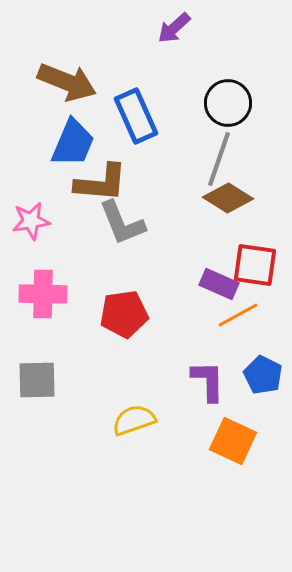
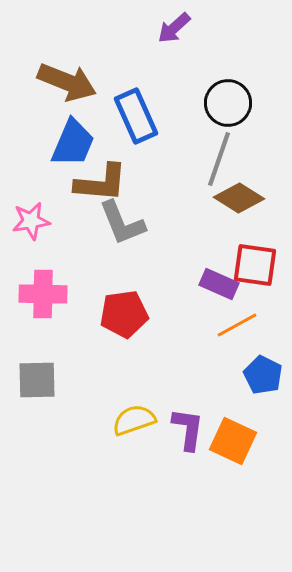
brown diamond: moved 11 px right
orange line: moved 1 px left, 10 px down
purple L-shape: moved 20 px left, 48 px down; rotated 9 degrees clockwise
